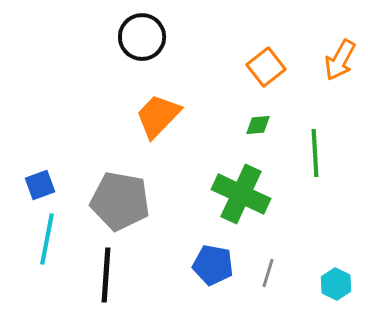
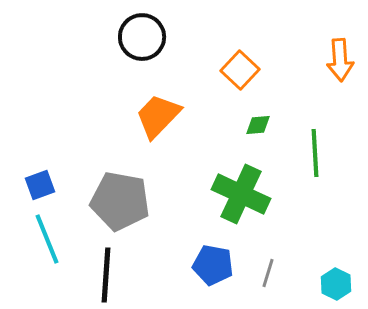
orange arrow: rotated 33 degrees counterclockwise
orange square: moved 26 px left, 3 px down; rotated 9 degrees counterclockwise
cyan line: rotated 33 degrees counterclockwise
